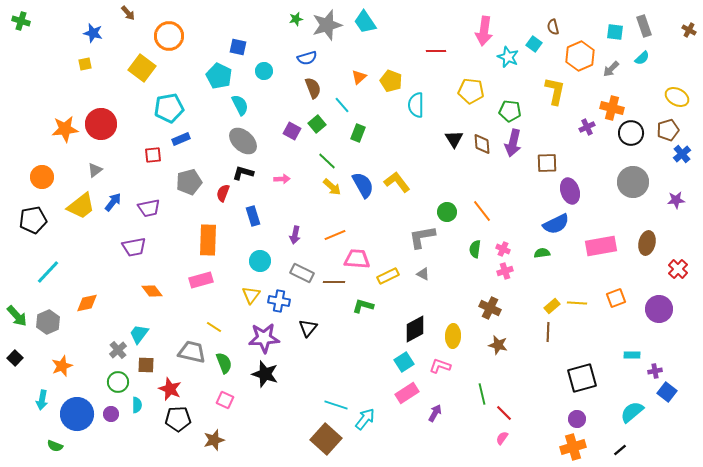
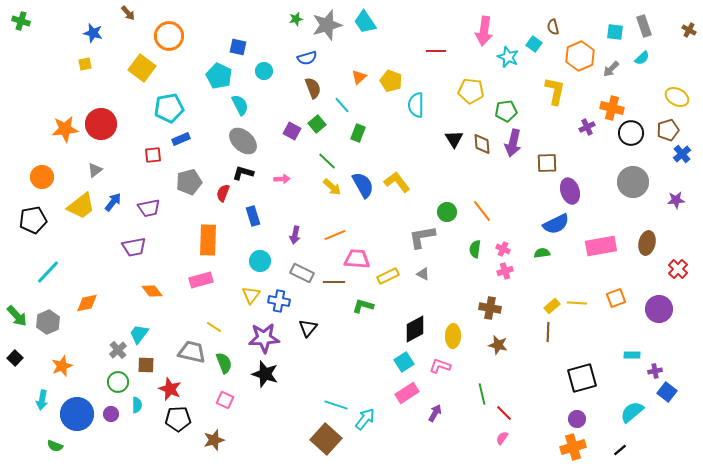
green pentagon at (510, 111): moved 4 px left; rotated 15 degrees counterclockwise
brown cross at (490, 308): rotated 15 degrees counterclockwise
